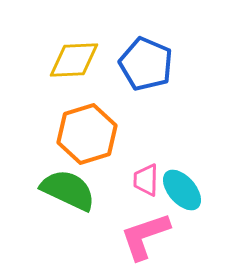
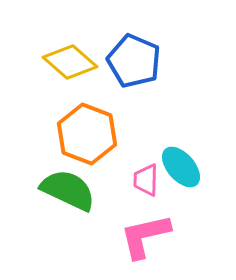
yellow diamond: moved 4 px left, 2 px down; rotated 44 degrees clockwise
blue pentagon: moved 12 px left, 3 px up
orange hexagon: rotated 22 degrees counterclockwise
cyan ellipse: moved 1 px left, 23 px up
pink L-shape: rotated 6 degrees clockwise
